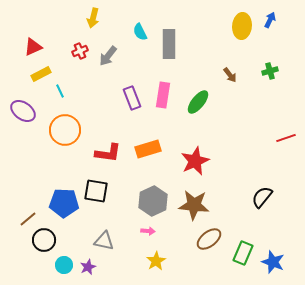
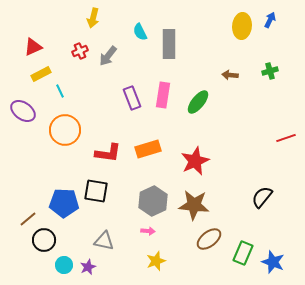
brown arrow: rotated 133 degrees clockwise
yellow star: rotated 12 degrees clockwise
